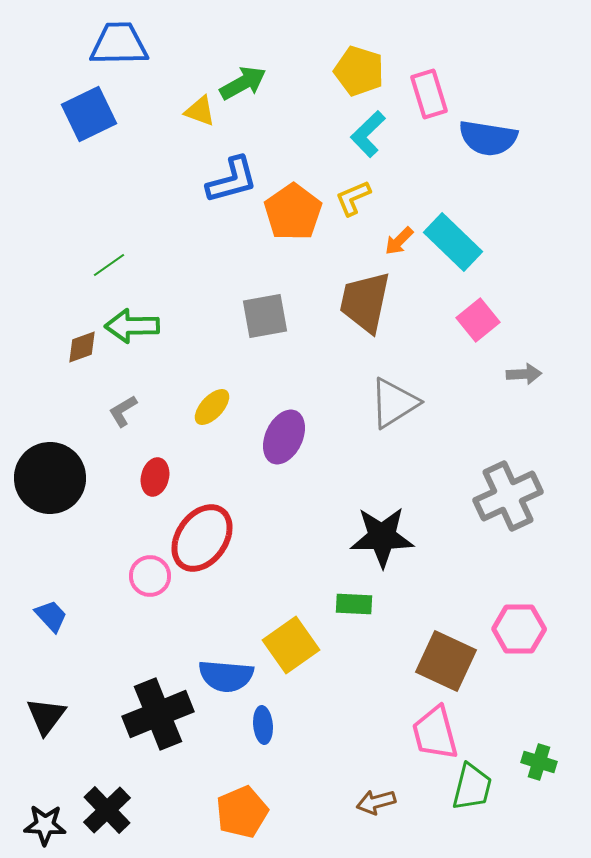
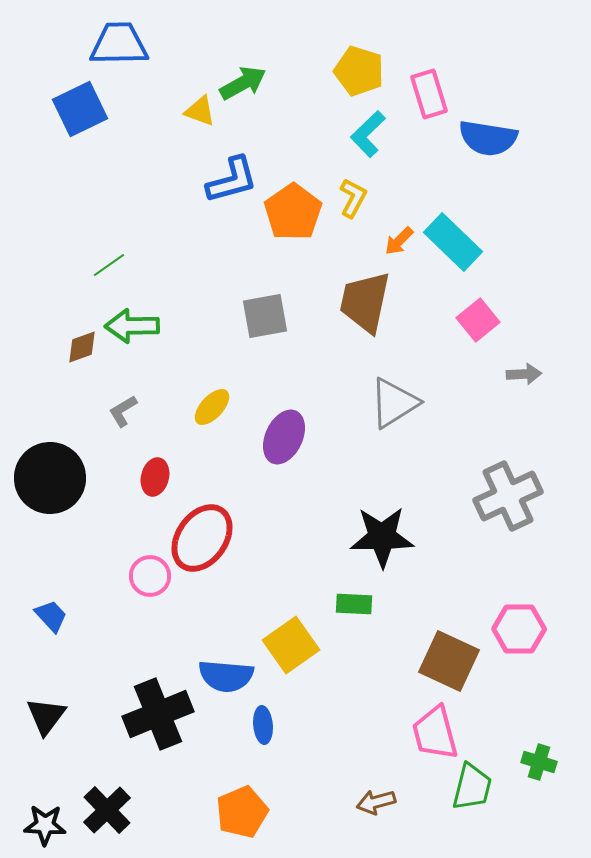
blue square at (89, 114): moved 9 px left, 5 px up
yellow L-shape at (353, 198): rotated 141 degrees clockwise
brown square at (446, 661): moved 3 px right
